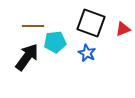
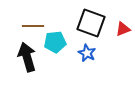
black arrow: rotated 52 degrees counterclockwise
